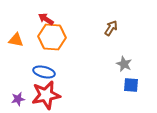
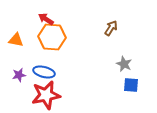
purple star: moved 1 px right, 24 px up
